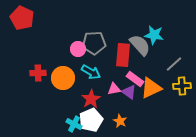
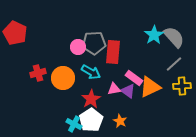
red pentagon: moved 7 px left, 15 px down
cyan star: rotated 30 degrees clockwise
gray semicircle: moved 34 px right, 8 px up
pink circle: moved 2 px up
red rectangle: moved 10 px left, 3 px up
red cross: rotated 14 degrees counterclockwise
pink rectangle: moved 1 px left, 1 px up
orange triangle: moved 1 px left, 1 px up
purple triangle: moved 1 px left, 1 px up
white pentagon: rotated 10 degrees counterclockwise
